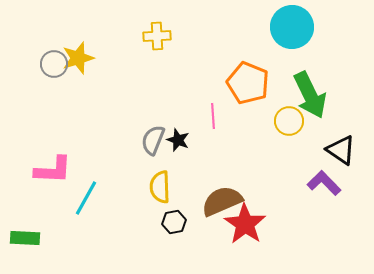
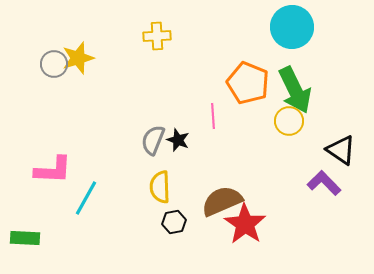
green arrow: moved 15 px left, 5 px up
